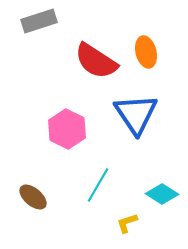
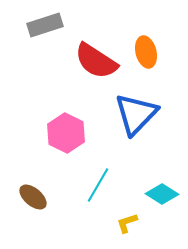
gray rectangle: moved 6 px right, 4 px down
blue triangle: rotated 18 degrees clockwise
pink hexagon: moved 1 px left, 4 px down
